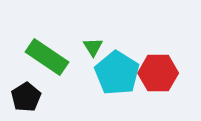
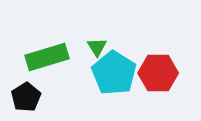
green triangle: moved 4 px right
green rectangle: rotated 51 degrees counterclockwise
cyan pentagon: moved 3 px left
